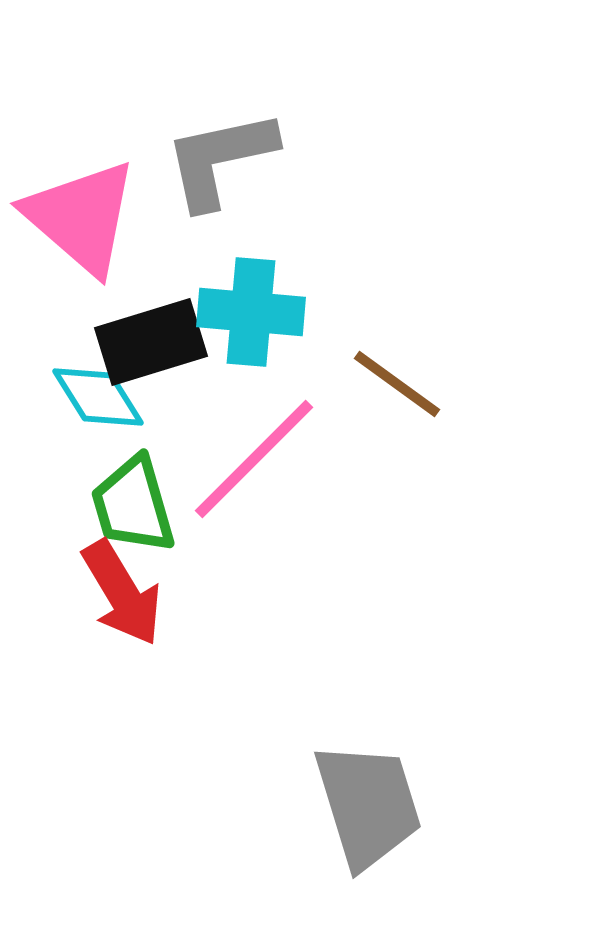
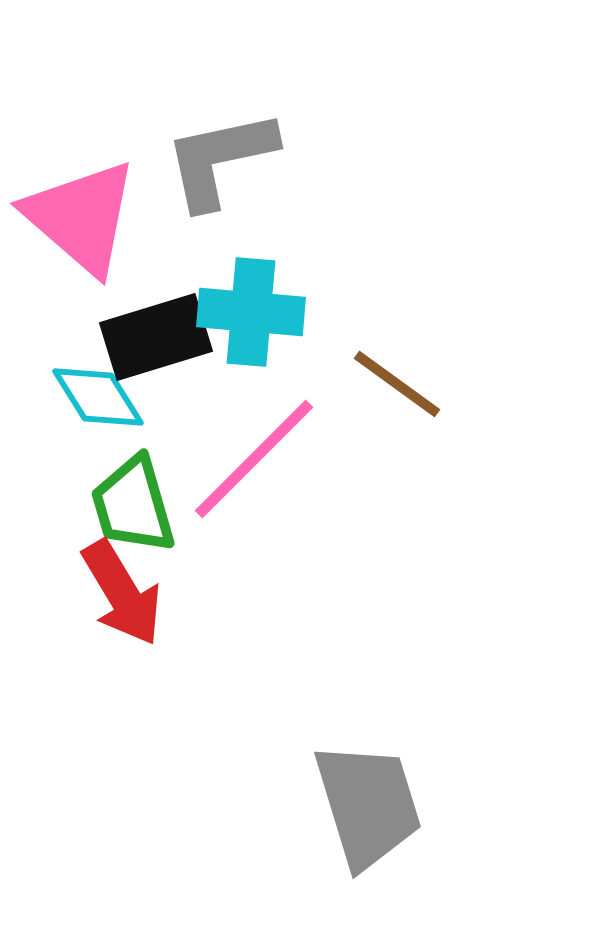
black rectangle: moved 5 px right, 5 px up
